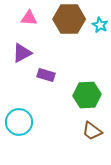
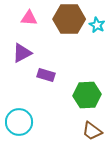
cyan star: moved 3 px left
